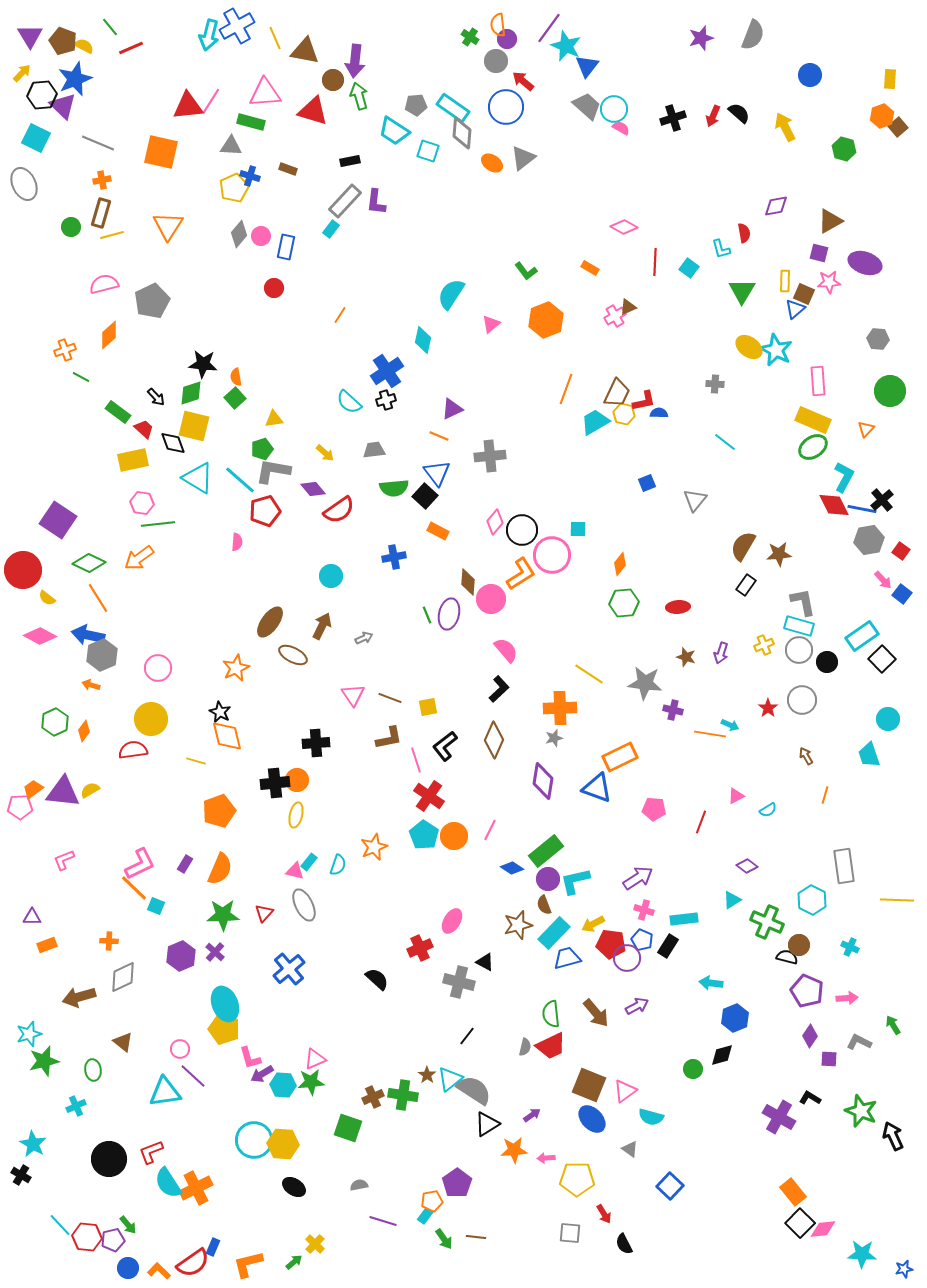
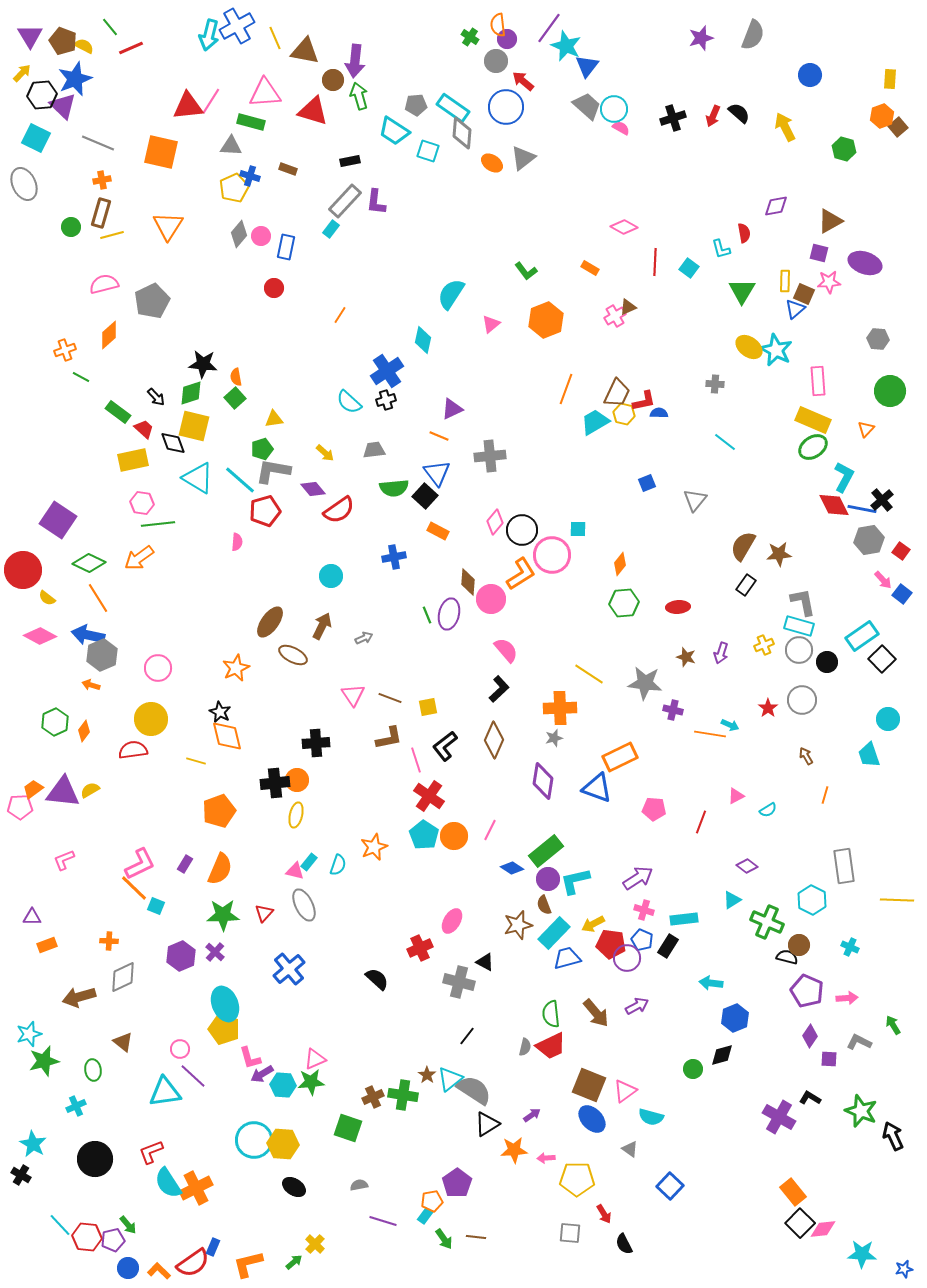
black circle at (109, 1159): moved 14 px left
